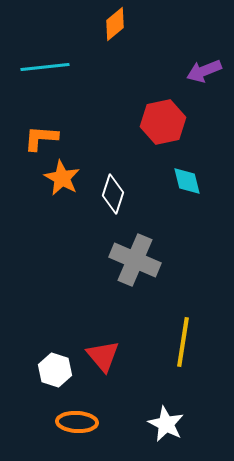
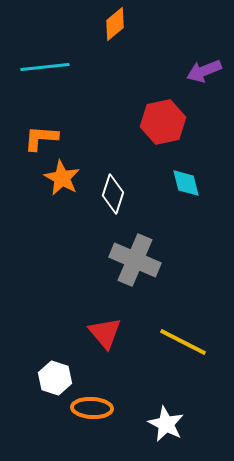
cyan diamond: moved 1 px left, 2 px down
yellow line: rotated 72 degrees counterclockwise
red triangle: moved 2 px right, 23 px up
white hexagon: moved 8 px down
orange ellipse: moved 15 px right, 14 px up
